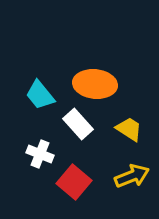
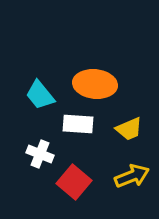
white rectangle: rotated 44 degrees counterclockwise
yellow trapezoid: rotated 124 degrees clockwise
